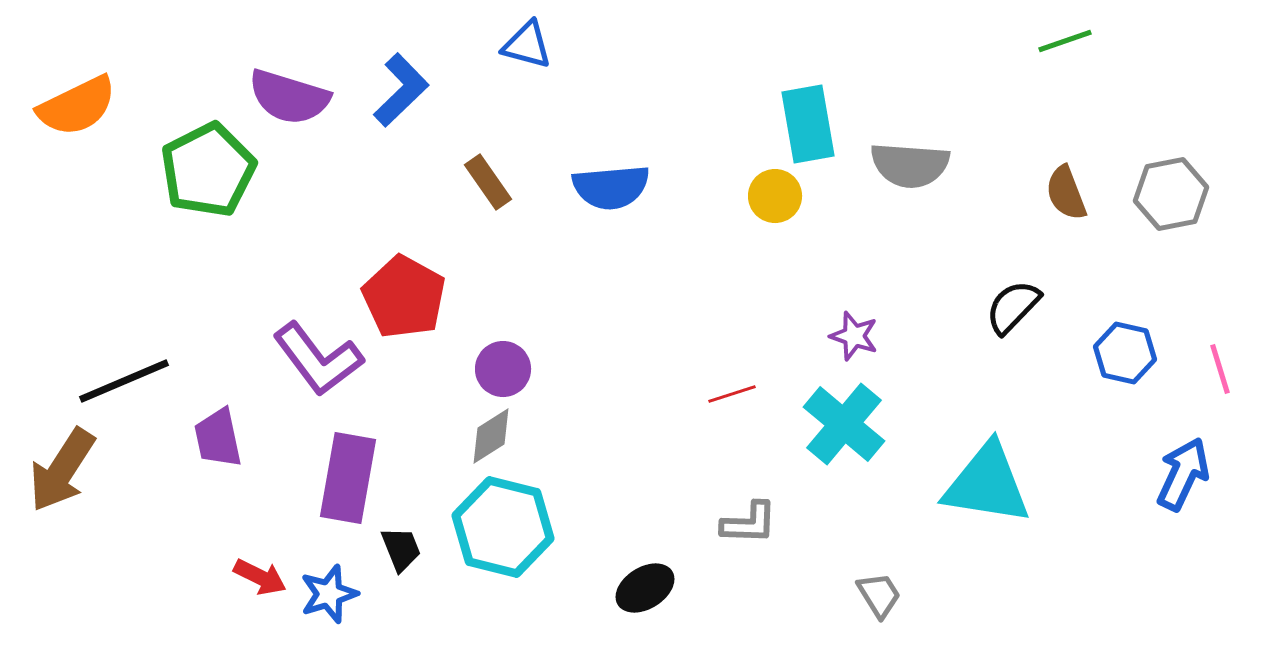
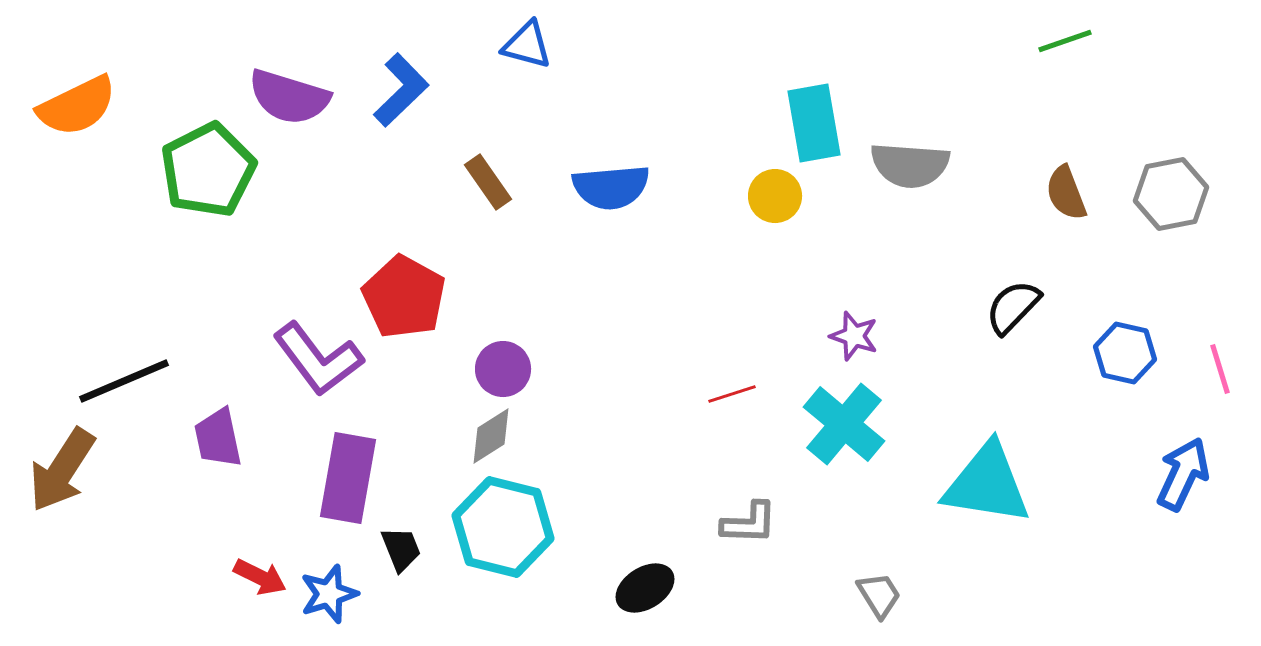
cyan rectangle: moved 6 px right, 1 px up
